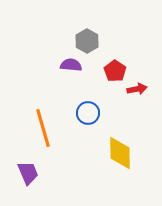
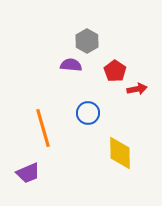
purple trapezoid: rotated 90 degrees clockwise
